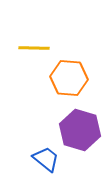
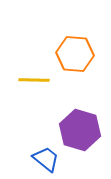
yellow line: moved 32 px down
orange hexagon: moved 6 px right, 24 px up
